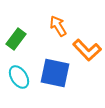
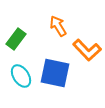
cyan ellipse: moved 2 px right, 1 px up
